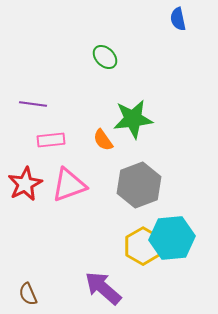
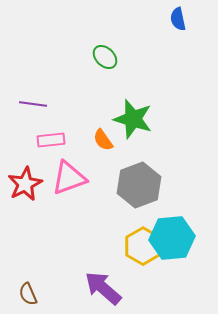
green star: rotated 24 degrees clockwise
pink triangle: moved 7 px up
